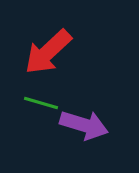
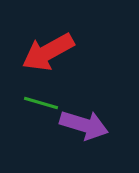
red arrow: rotated 14 degrees clockwise
